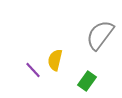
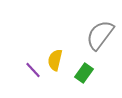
green rectangle: moved 3 px left, 8 px up
